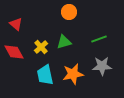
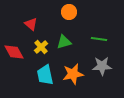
red triangle: moved 15 px right
green line: rotated 28 degrees clockwise
